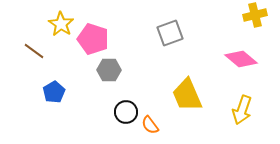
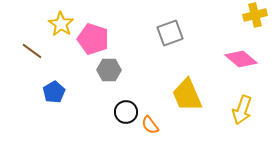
brown line: moved 2 px left
